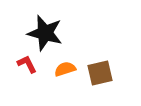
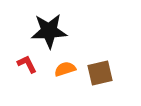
black star: moved 4 px right, 2 px up; rotated 18 degrees counterclockwise
